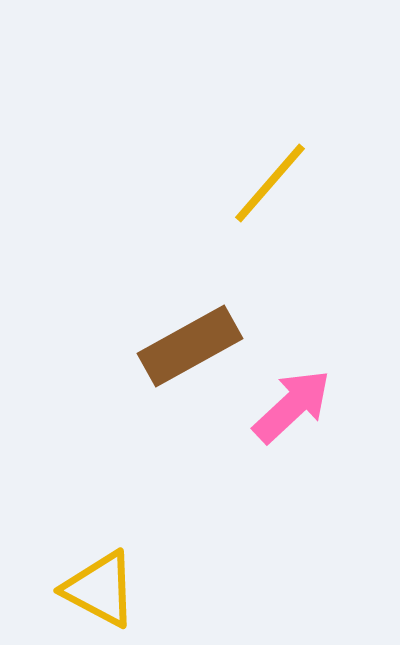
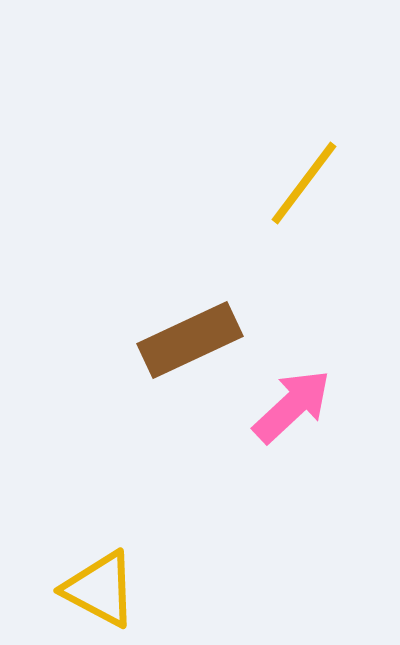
yellow line: moved 34 px right; rotated 4 degrees counterclockwise
brown rectangle: moved 6 px up; rotated 4 degrees clockwise
